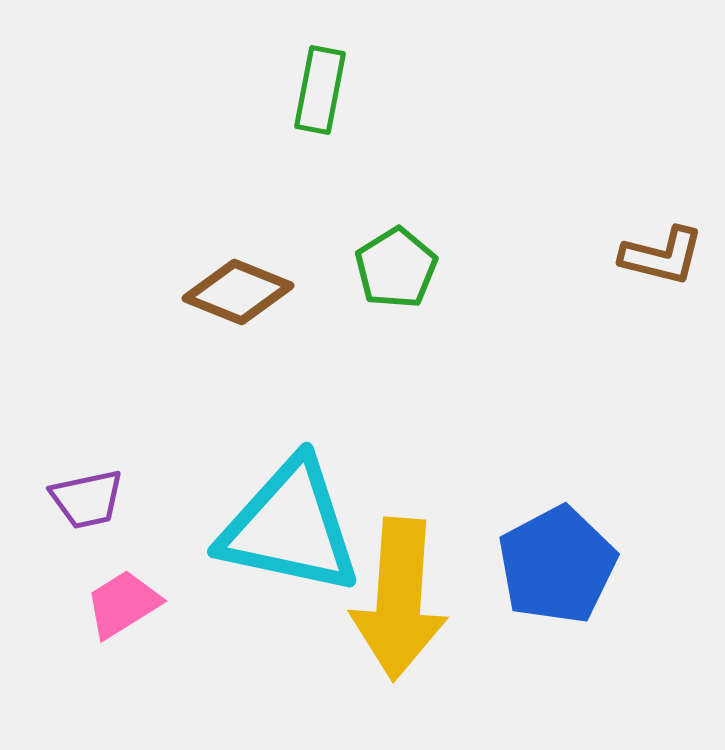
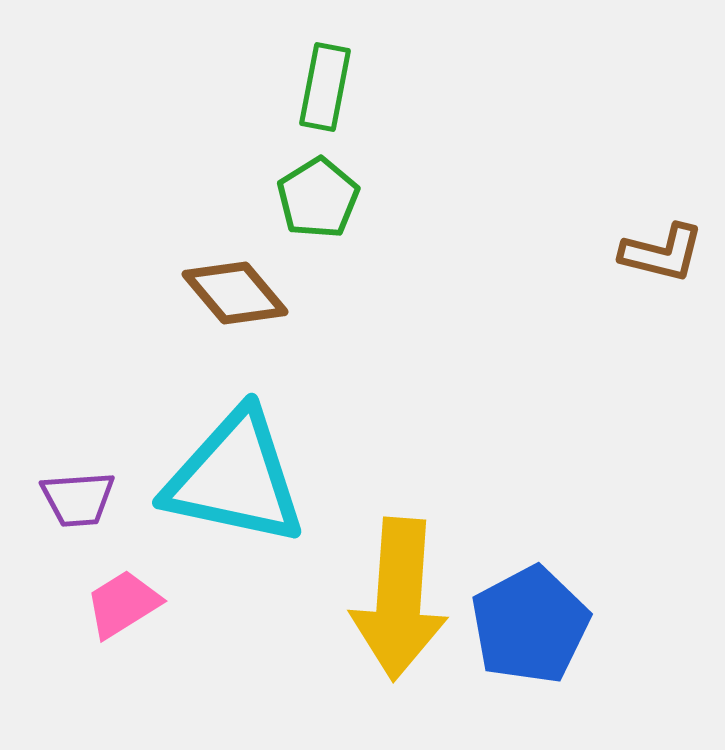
green rectangle: moved 5 px right, 3 px up
brown L-shape: moved 3 px up
green pentagon: moved 78 px left, 70 px up
brown diamond: moved 3 px left, 1 px down; rotated 28 degrees clockwise
purple trapezoid: moved 9 px left; rotated 8 degrees clockwise
cyan triangle: moved 55 px left, 49 px up
blue pentagon: moved 27 px left, 60 px down
